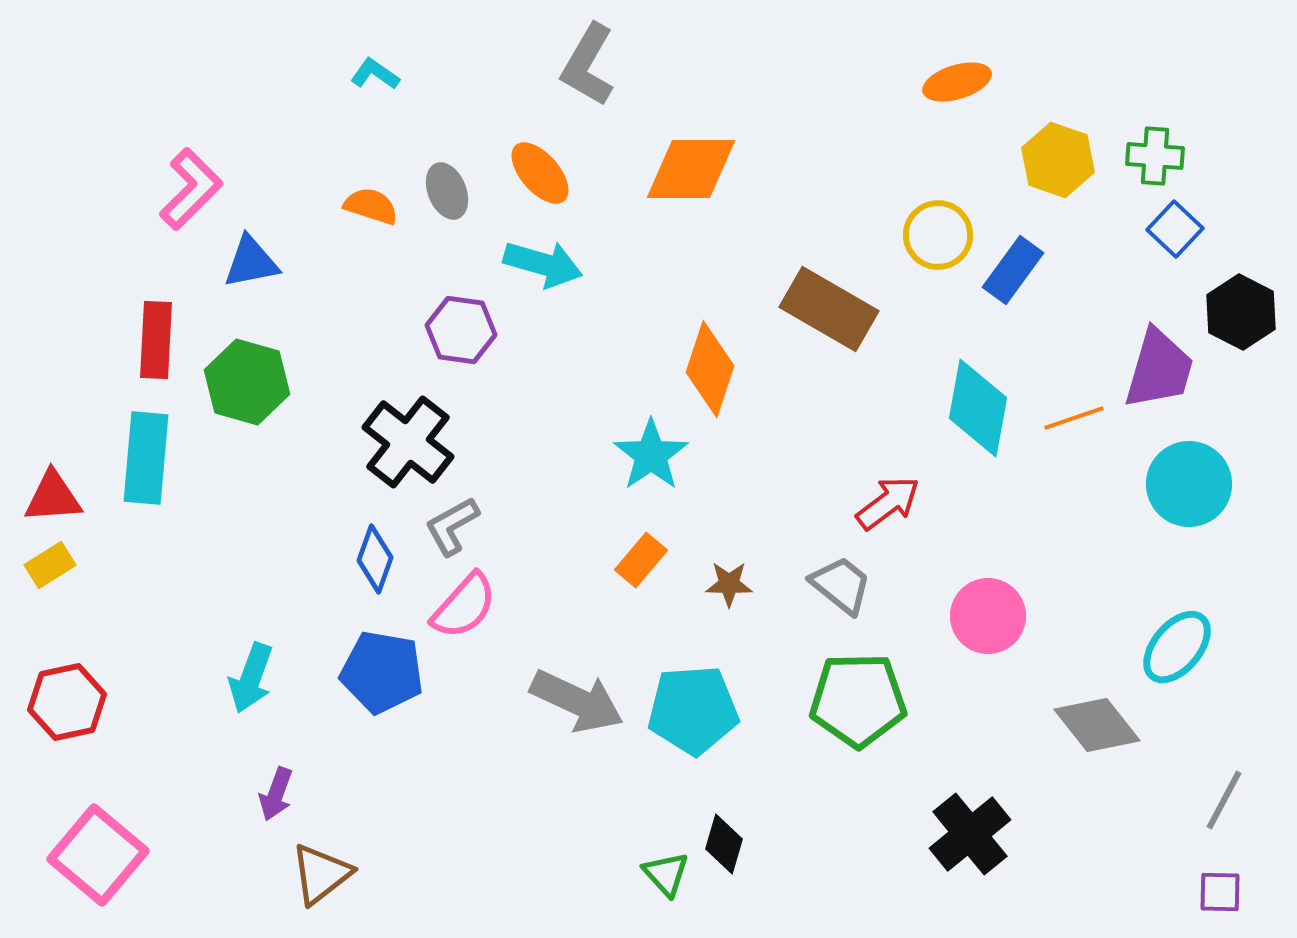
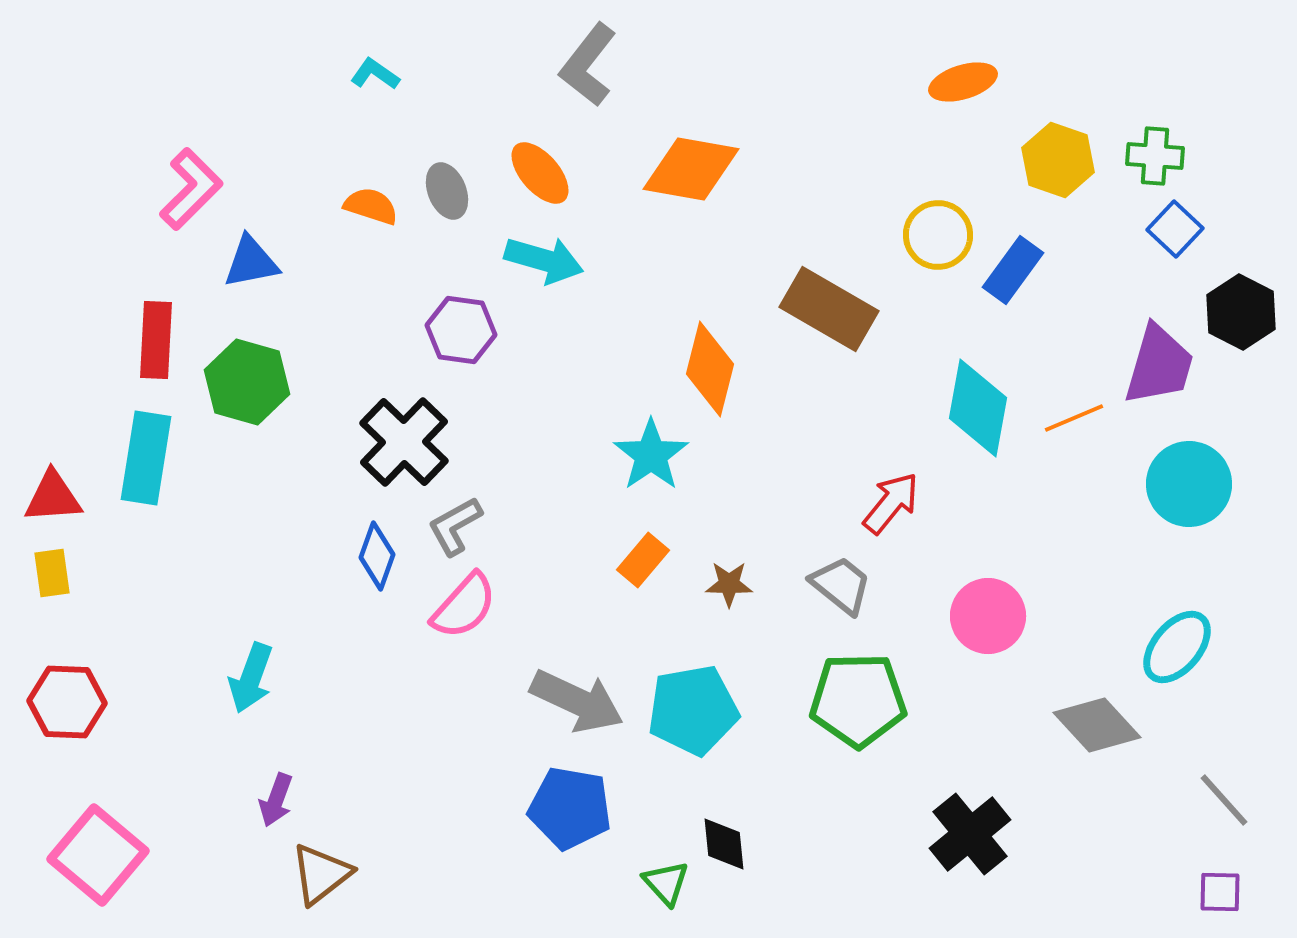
gray L-shape at (588, 65): rotated 8 degrees clockwise
orange ellipse at (957, 82): moved 6 px right
orange diamond at (691, 169): rotated 10 degrees clockwise
cyan arrow at (543, 264): moved 1 px right, 4 px up
orange diamond at (710, 369): rotated 4 degrees counterclockwise
purple trapezoid at (1159, 369): moved 4 px up
orange line at (1074, 418): rotated 4 degrees counterclockwise
black cross at (408, 442): moved 4 px left; rotated 6 degrees clockwise
cyan rectangle at (146, 458): rotated 4 degrees clockwise
red arrow at (888, 503): moved 3 px right; rotated 14 degrees counterclockwise
gray L-shape at (452, 526): moved 3 px right
blue diamond at (375, 559): moved 2 px right, 3 px up
orange rectangle at (641, 560): moved 2 px right
yellow rectangle at (50, 565): moved 2 px right, 8 px down; rotated 66 degrees counterclockwise
blue pentagon at (382, 672): moved 188 px right, 136 px down
red hexagon at (67, 702): rotated 14 degrees clockwise
cyan pentagon at (693, 710): rotated 6 degrees counterclockwise
gray diamond at (1097, 725): rotated 4 degrees counterclockwise
purple arrow at (276, 794): moved 6 px down
gray line at (1224, 800): rotated 70 degrees counterclockwise
black diamond at (724, 844): rotated 22 degrees counterclockwise
green triangle at (666, 874): moved 9 px down
